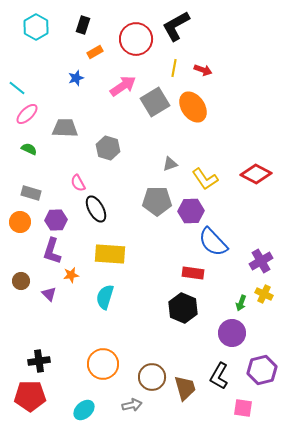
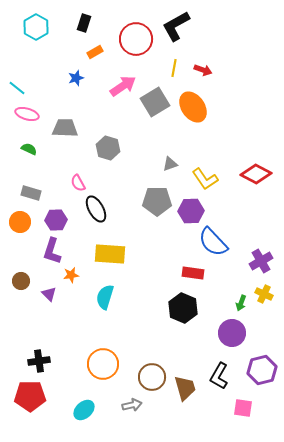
black rectangle at (83, 25): moved 1 px right, 2 px up
pink ellipse at (27, 114): rotated 60 degrees clockwise
